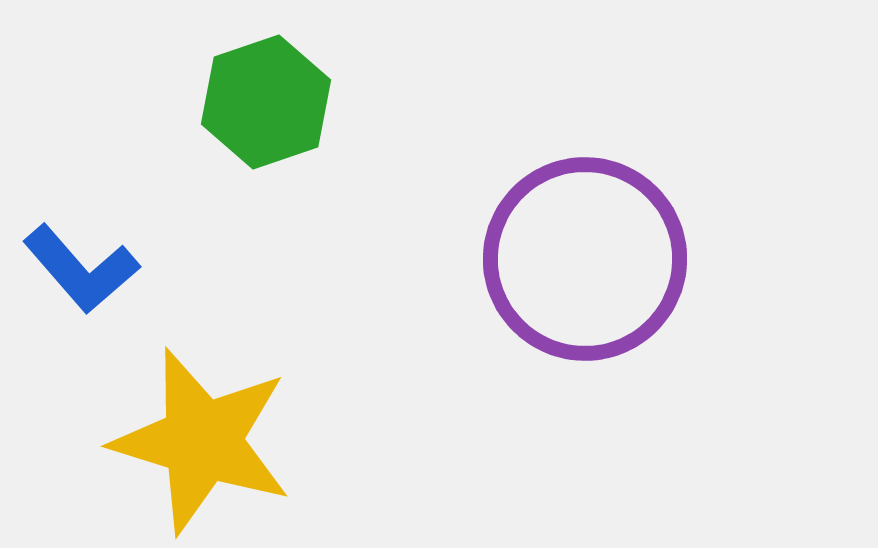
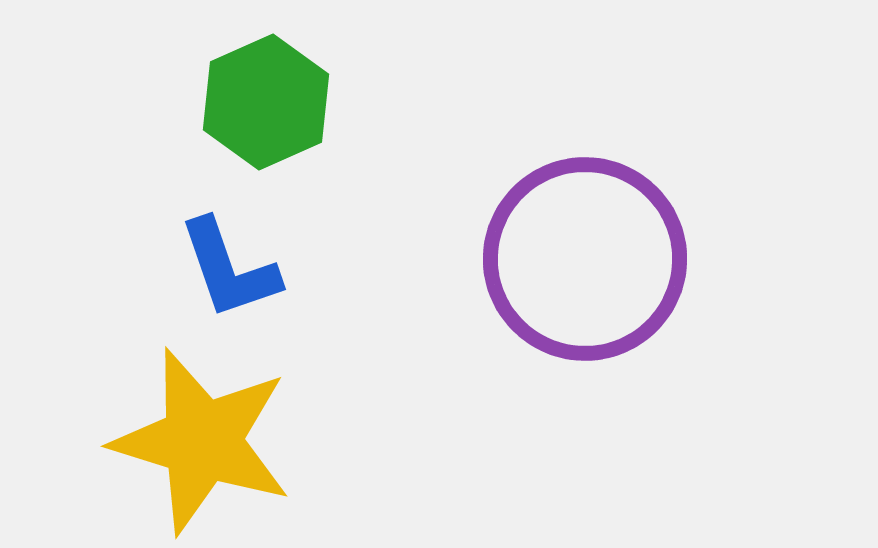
green hexagon: rotated 5 degrees counterclockwise
blue L-shape: moved 148 px right; rotated 22 degrees clockwise
